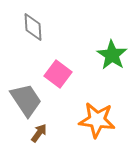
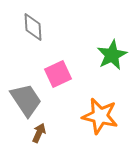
green star: rotated 12 degrees clockwise
pink square: rotated 28 degrees clockwise
orange star: moved 3 px right, 4 px up; rotated 6 degrees clockwise
brown arrow: rotated 12 degrees counterclockwise
